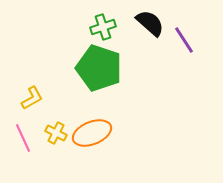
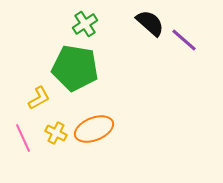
green cross: moved 18 px left, 3 px up; rotated 15 degrees counterclockwise
purple line: rotated 16 degrees counterclockwise
green pentagon: moved 24 px left; rotated 9 degrees counterclockwise
yellow L-shape: moved 7 px right
orange ellipse: moved 2 px right, 4 px up
